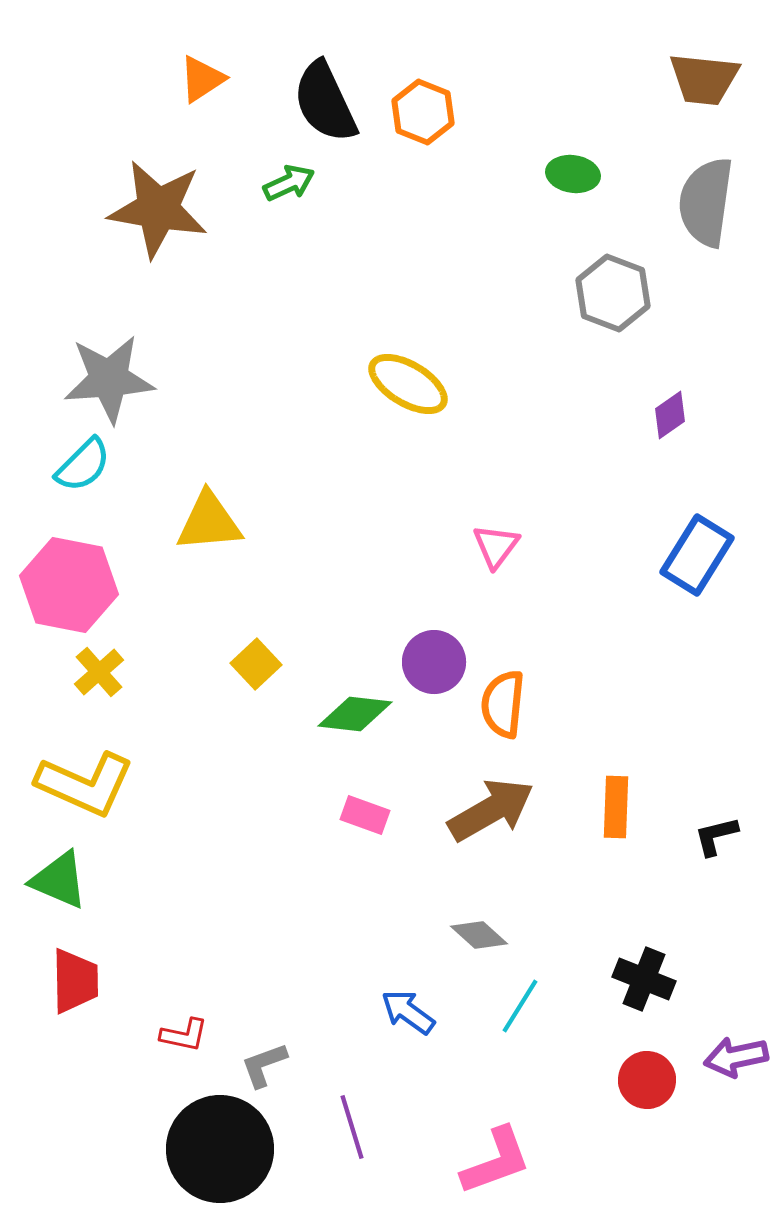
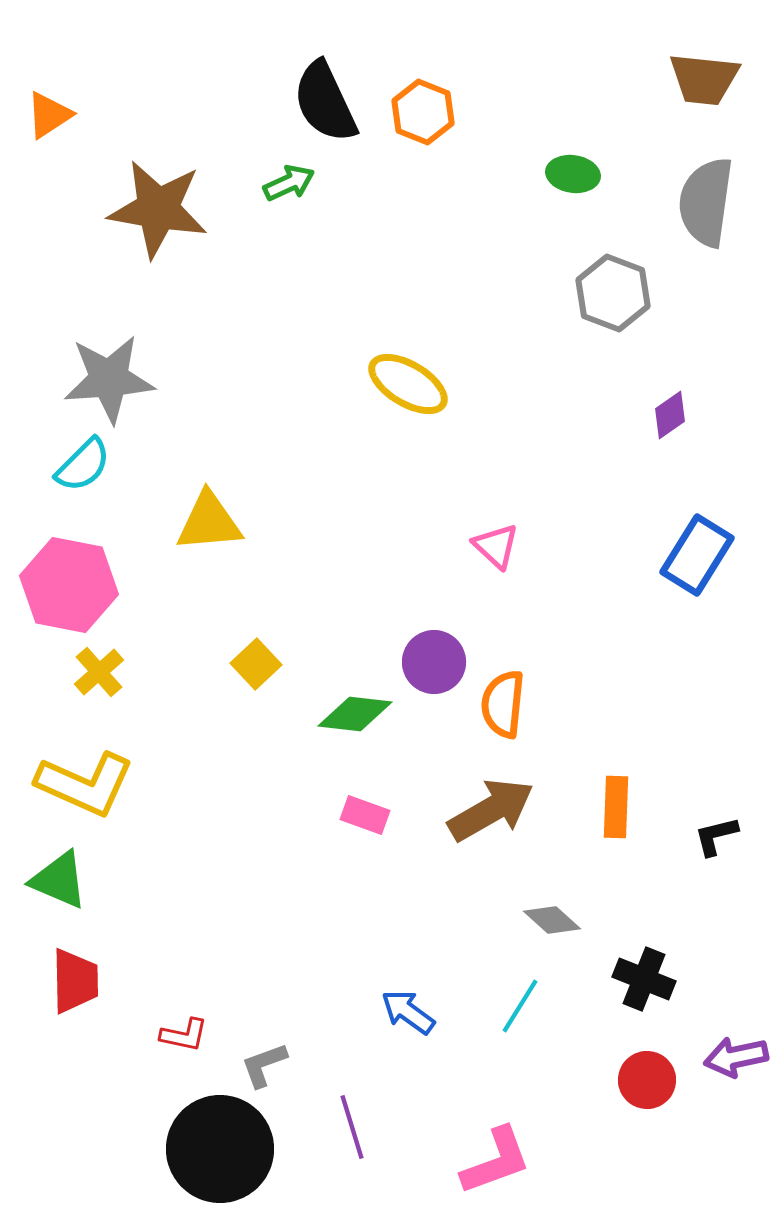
orange triangle: moved 153 px left, 36 px down
pink triangle: rotated 24 degrees counterclockwise
gray diamond: moved 73 px right, 15 px up
